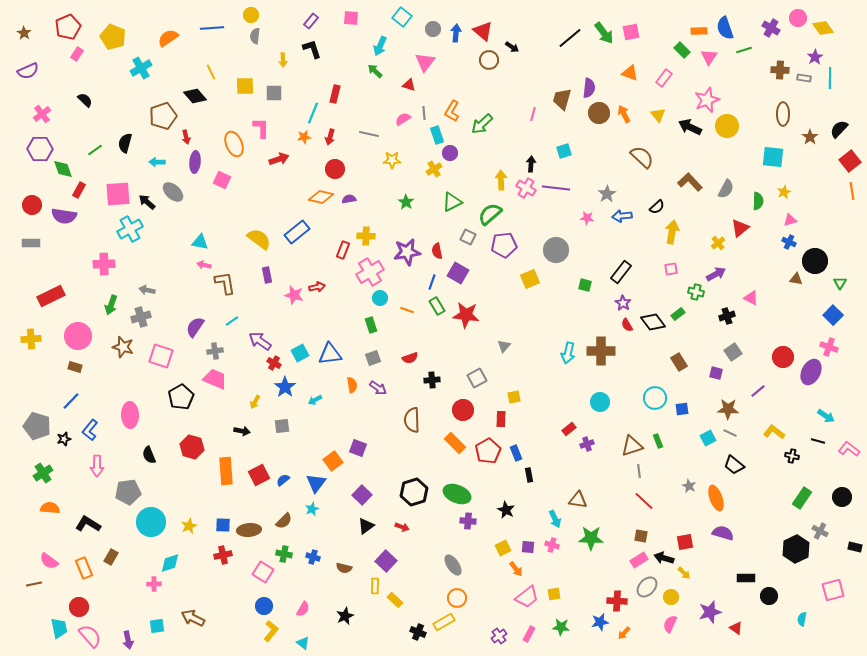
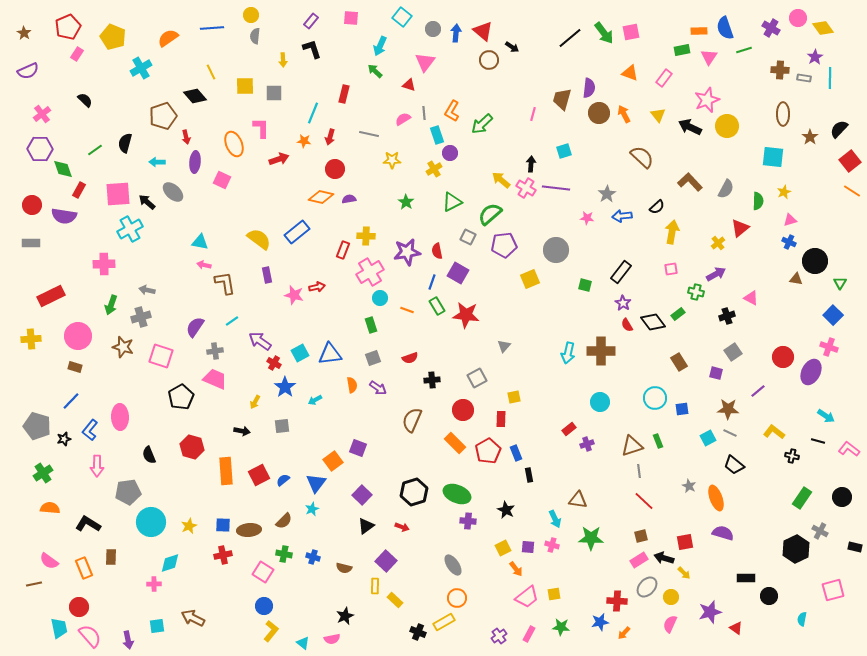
green rectangle at (682, 50): rotated 56 degrees counterclockwise
red rectangle at (335, 94): moved 9 px right
orange star at (304, 137): moved 4 px down; rotated 16 degrees clockwise
yellow arrow at (501, 180): rotated 48 degrees counterclockwise
orange line at (852, 191): rotated 48 degrees counterclockwise
pink ellipse at (130, 415): moved 10 px left, 2 px down
brown semicircle at (412, 420): rotated 25 degrees clockwise
brown square at (641, 536): rotated 24 degrees counterclockwise
brown rectangle at (111, 557): rotated 28 degrees counterclockwise
pink semicircle at (303, 609): moved 29 px right, 30 px down; rotated 49 degrees clockwise
